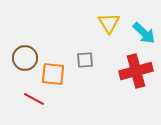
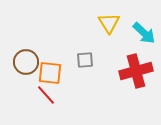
brown circle: moved 1 px right, 4 px down
orange square: moved 3 px left, 1 px up
red line: moved 12 px right, 4 px up; rotated 20 degrees clockwise
